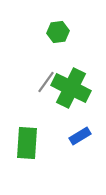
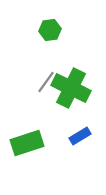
green hexagon: moved 8 px left, 2 px up
green rectangle: rotated 68 degrees clockwise
